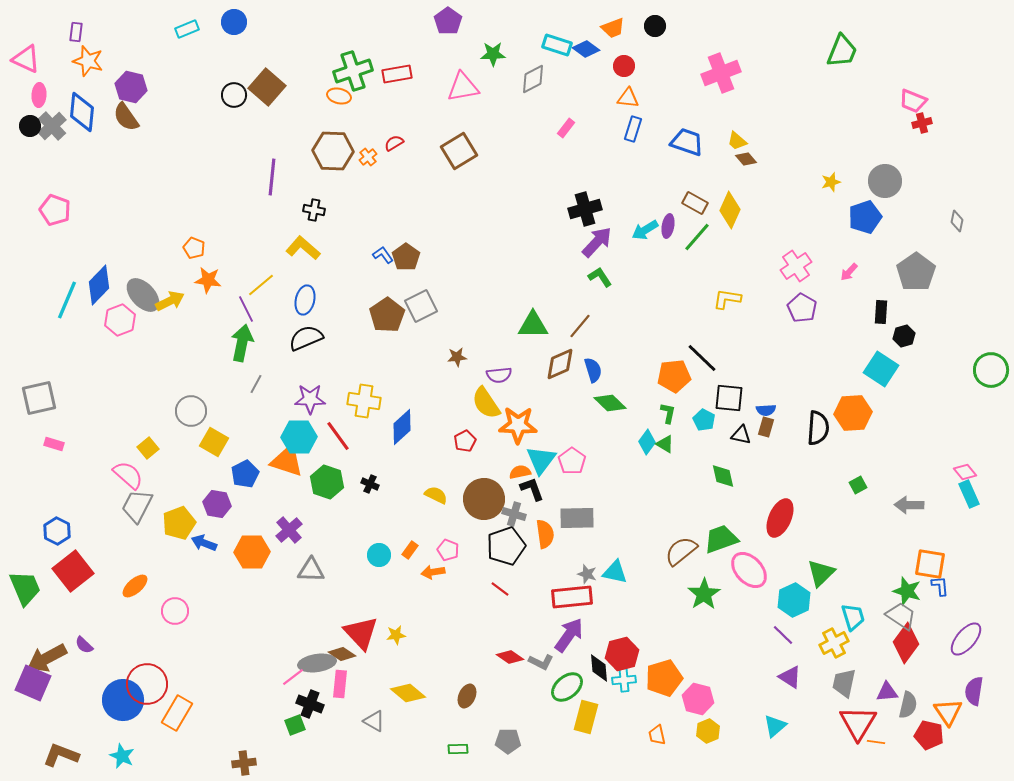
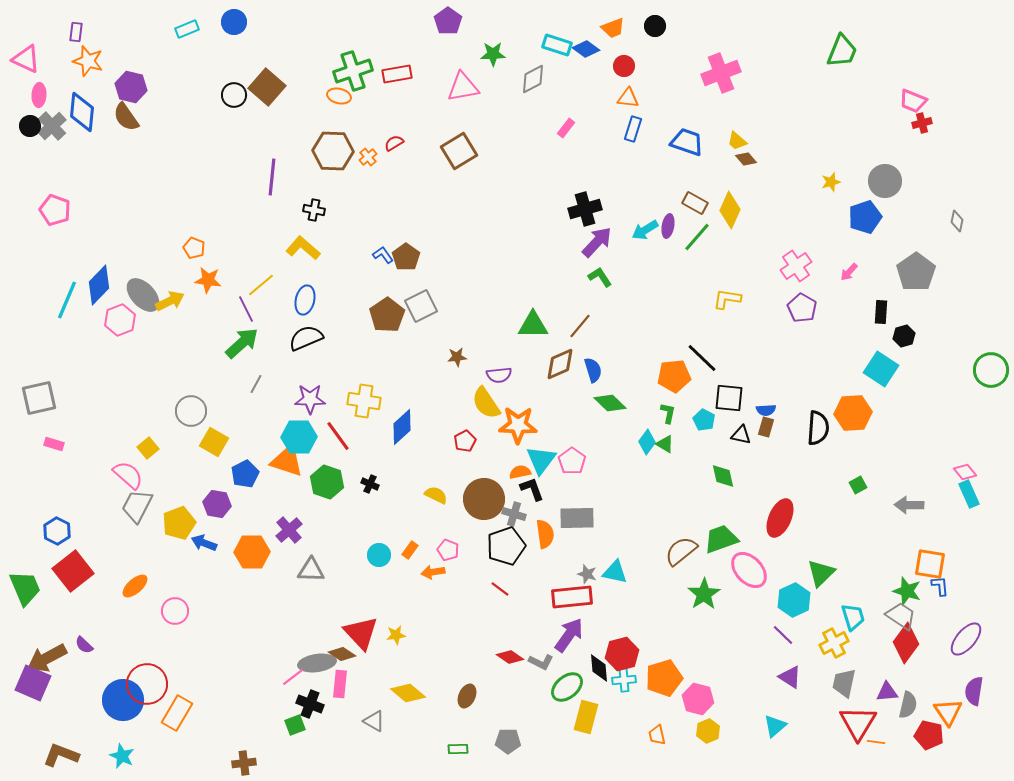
green arrow at (242, 343): rotated 36 degrees clockwise
